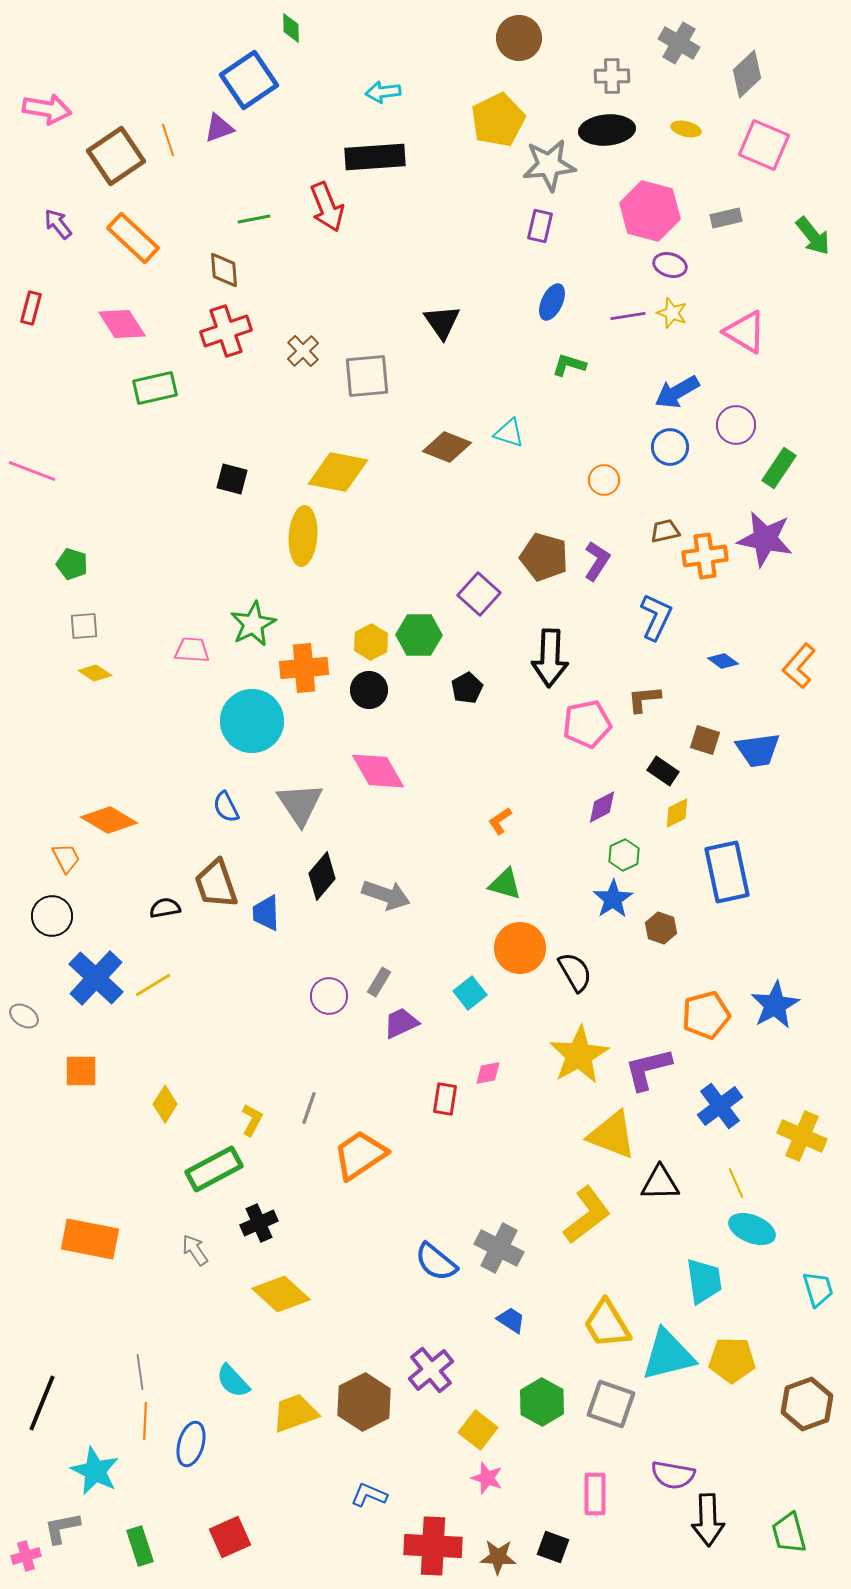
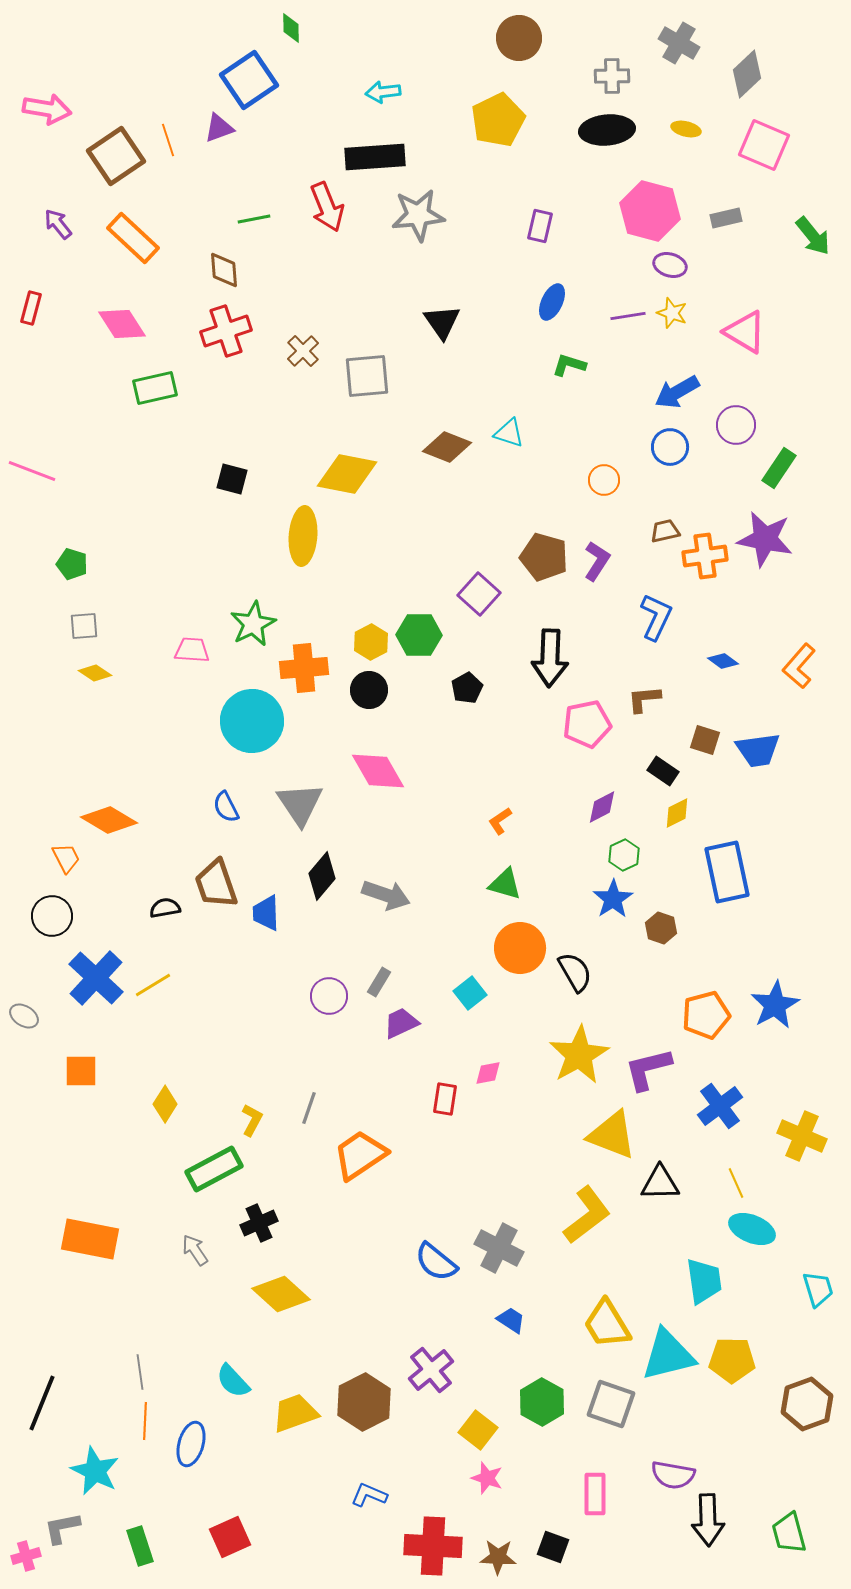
gray star at (549, 165): moved 131 px left, 50 px down
yellow diamond at (338, 472): moved 9 px right, 2 px down
